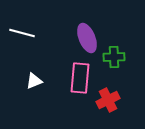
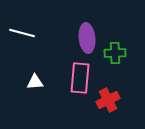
purple ellipse: rotated 16 degrees clockwise
green cross: moved 1 px right, 4 px up
white triangle: moved 1 px right, 1 px down; rotated 18 degrees clockwise
